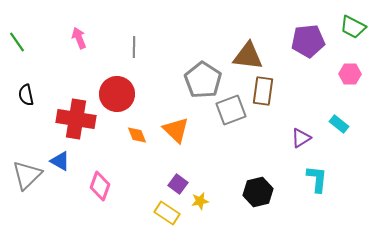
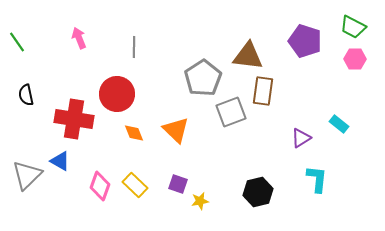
purple pentagon: moved 3 px left; rotated 24 degrees clockwise
pink hexagon: moved 5 px right, 15 px up
gray pentagon: moved 2 px up; rotated 6 degrees clockwise
gray square: moved 2 px down
red cross: moved 2 px left
orange diamond: moved 3 px left, 2 px up
purple square: rotated 18 degrees counterclockwise
yellow rectangle: moved 32 px left, 28 px up; rotated 10 degrees clockwise
